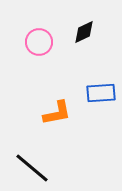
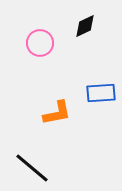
black diamond: moved 1 px right, 6 px up
pink circle: moved 1 px right, 1 px down
